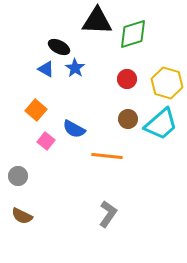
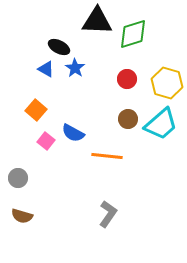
blue semicircle: moved 1 px left, 4 px down
gray circle: moved 2 px down
brown semicircle: rotated 10 degrees counterclockwise
